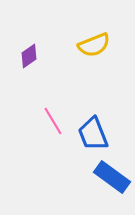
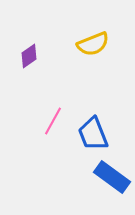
yellow semicircle: moved 1 px left, 1 px up
pink line: rotated 60 degrees clockwise
